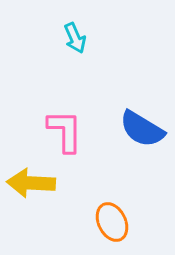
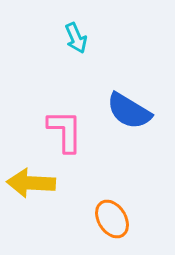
cyan arrow: moved 1 px right
blue semicircle: moved 13 px left, 18 px up
orange ellipse: moved 3 px up; rotated 6 degrees counterclockwise
